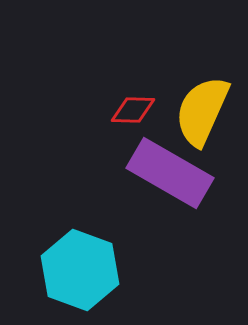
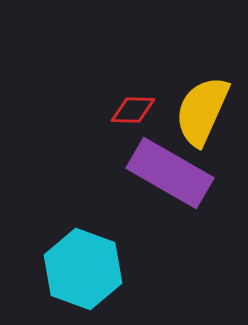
cyan hexagon: moved 3 px right, 1 px up
